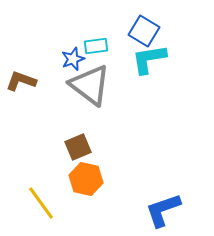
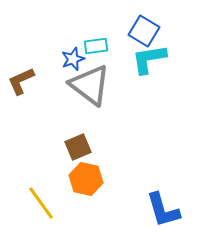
brown L-shape: rotated 44 degrees counterclockwise
blue L-shape: rotated 87 degrees counterclockwise
